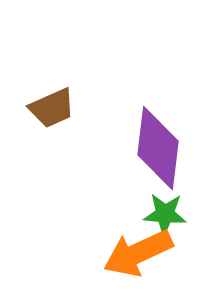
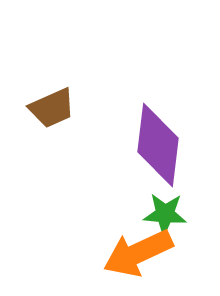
purple diamond: moved 3 px up
